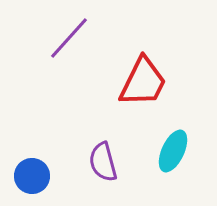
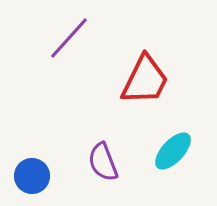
red trapezoid: moved 2 px right, 2 px up
cyan ellipse: rotated 18 degrees clockwise
purple semicircle: rotated 6 degrees counterclockwise
